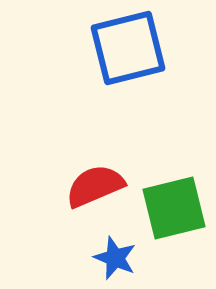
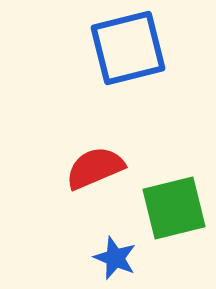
red semicircle: moved 18 px up
